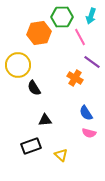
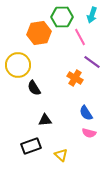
cyan arrow: moved 1 px right, 1 px up
